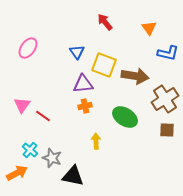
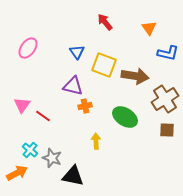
purple triangle: moved 10 px left, 2 px down; rotated 20 degrees clockwise
